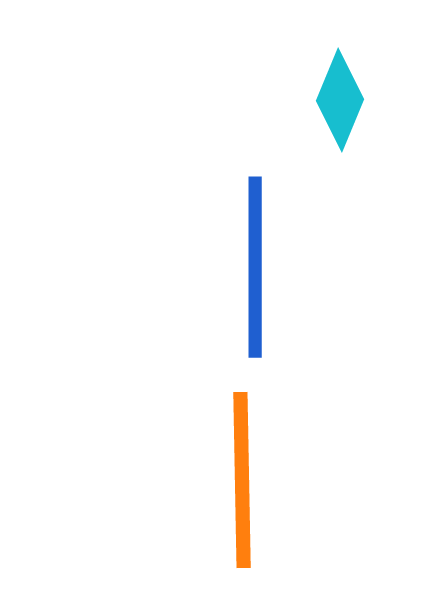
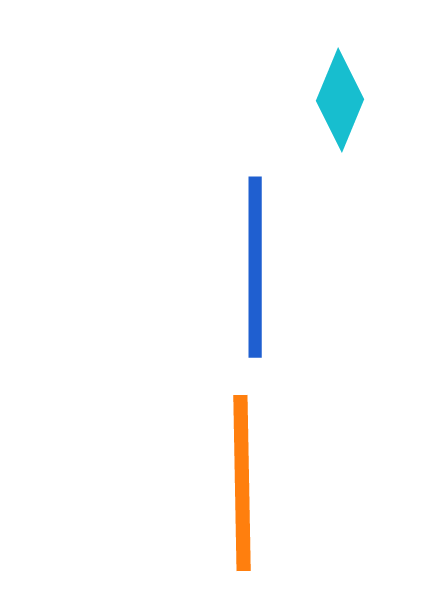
orange line: moved 3 px down
